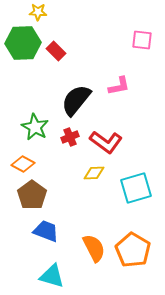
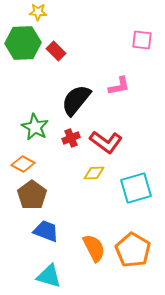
red cross: moved 1 px right, 1 px down
cyan triangle: moved 3 px left
